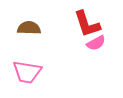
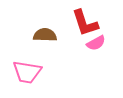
red L-shape: moved 2 px left, 1 px up
brown semicircle: moved 16 px right, 7 px down
